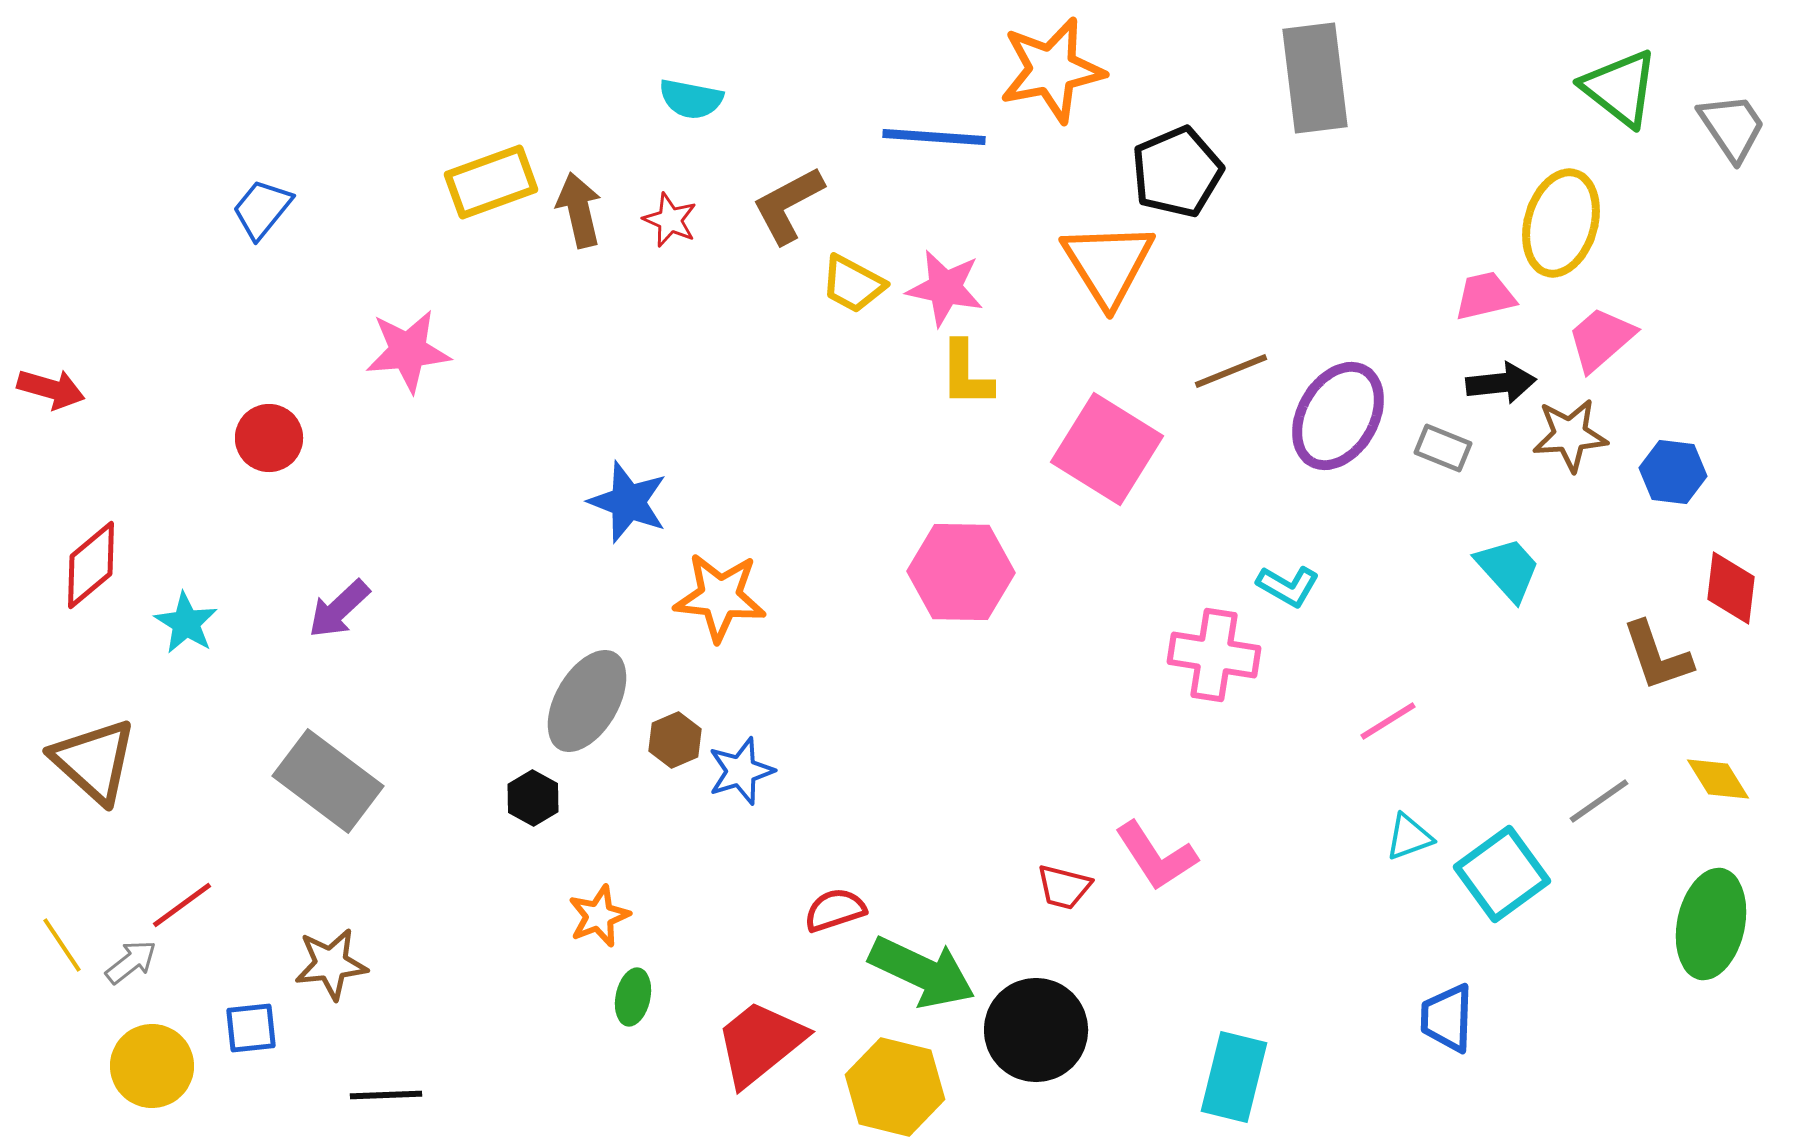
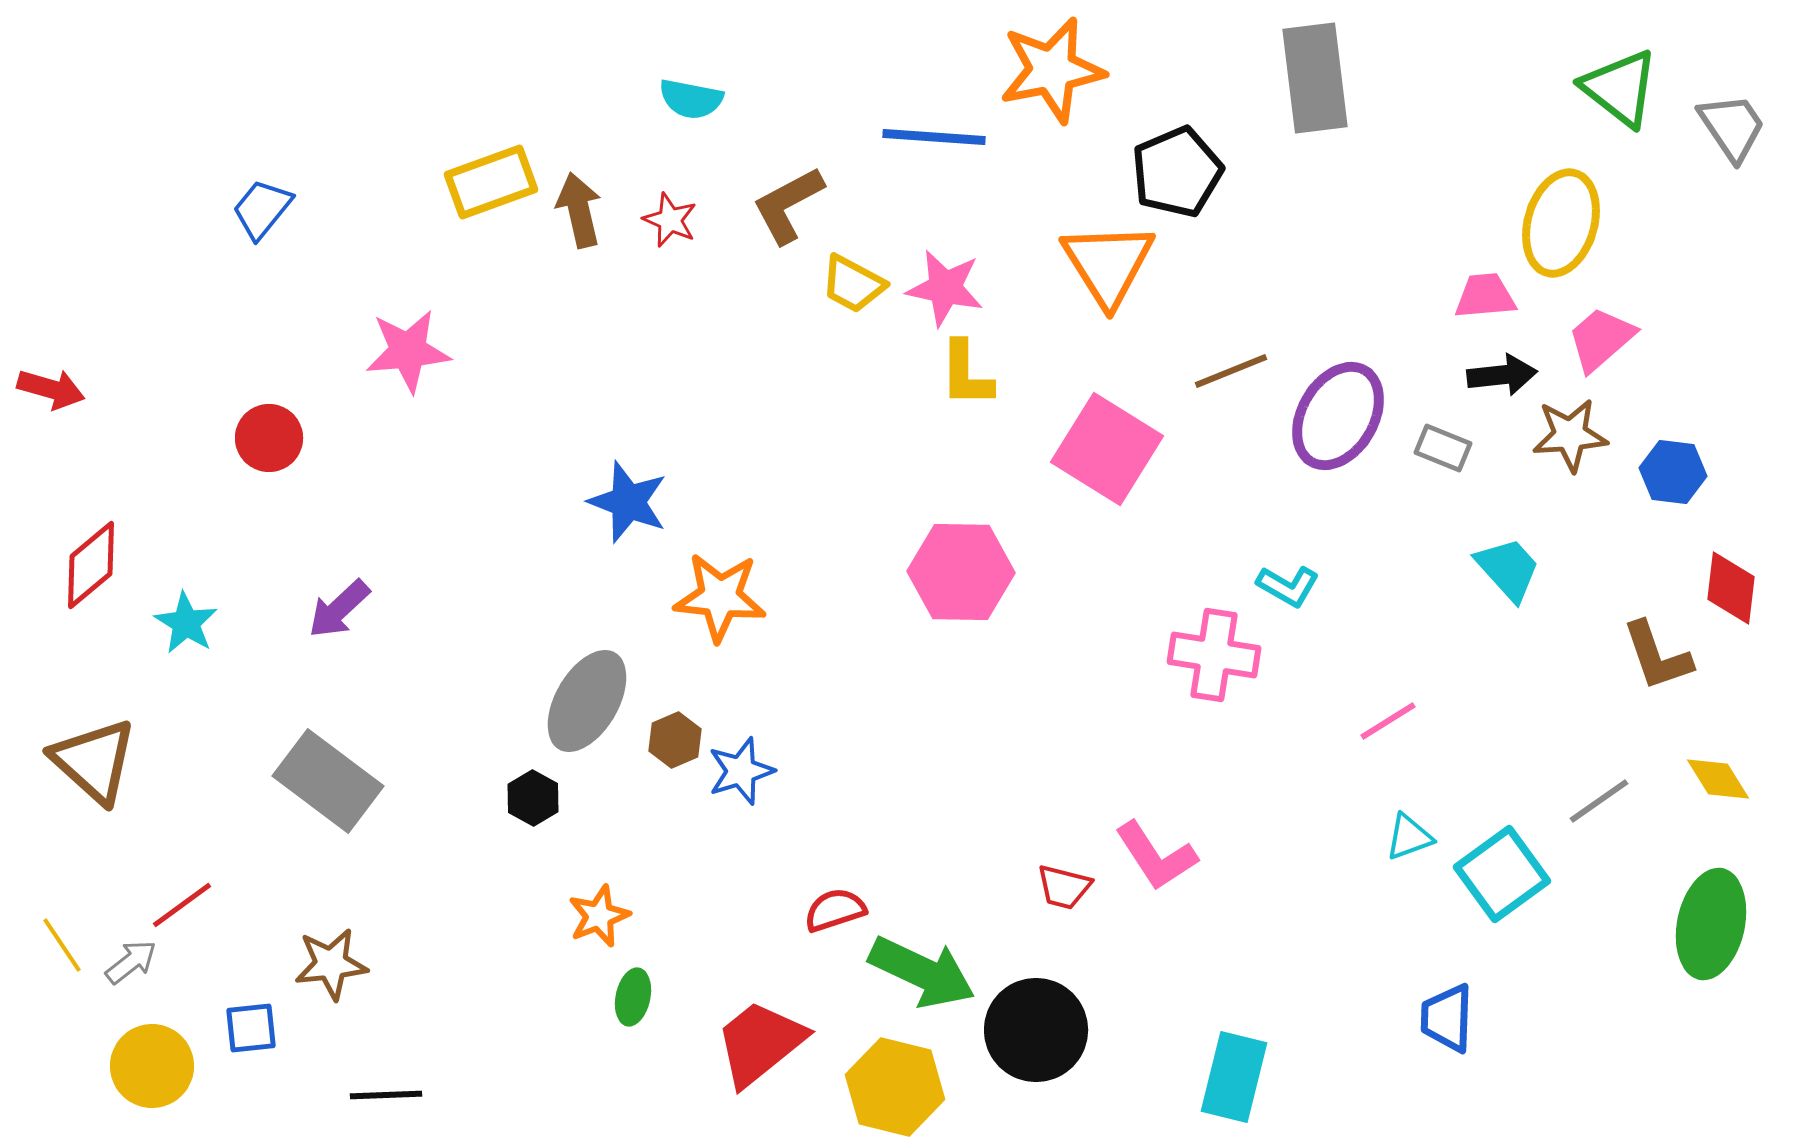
pink trapezoid at (1485, 296): rotated 8 degrees clockwise
black arrow at (1501, 383): moved 1 px right, 8 px up
